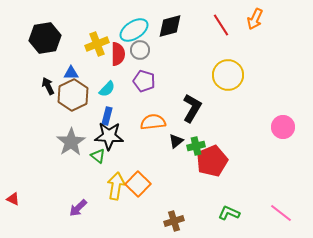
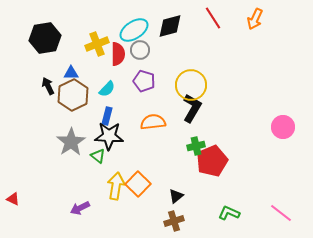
red line: moved 8 px left, 7 px up
yellow circle: moved 37 px left, 10 px down
black triangle: moved 55 px down
purple arrow: moved 2 px right; rotated 18 degrees clockwise
